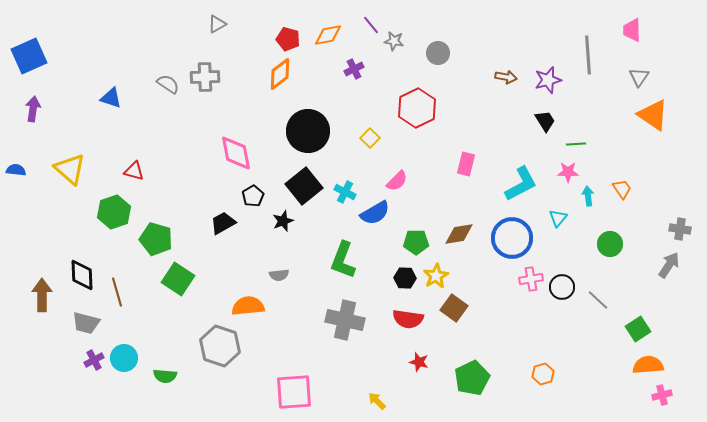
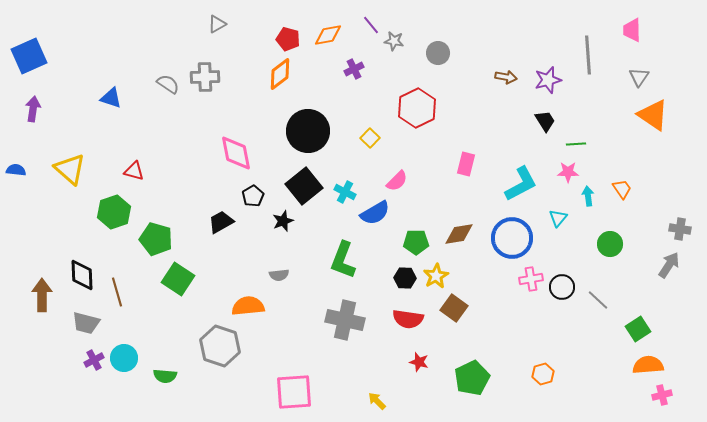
black trapezoid at (223, 223): moved 2 px left, 1 px up
